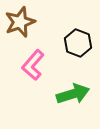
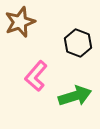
pink L-shape: moved 3 px right, 11 px down
green arrow: moved 2 px right, 2 px down
